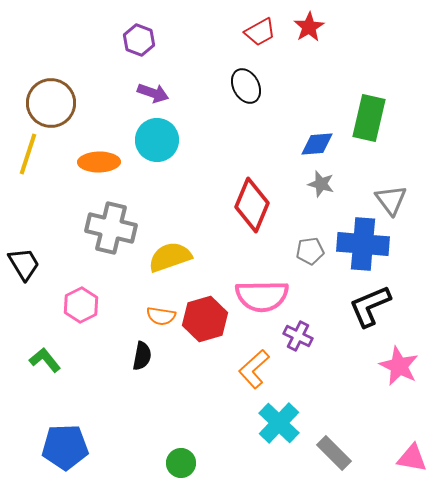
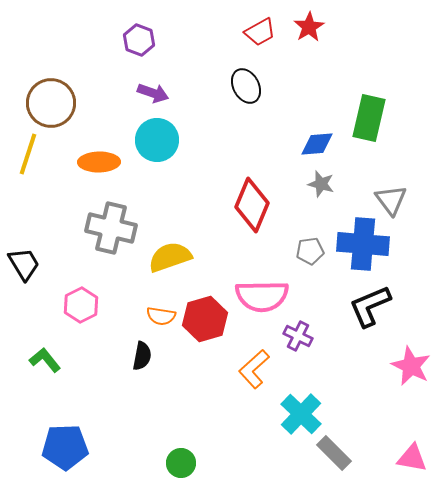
pink star: moved 12 px right
cyan cross: moved 22 px right, 9 px up
